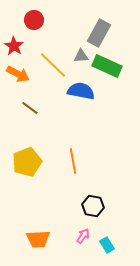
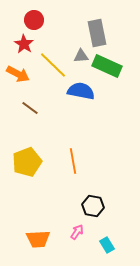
gray rectangle: moved 2 px left; rotated 40 degrees counterclockwise
red star: moved 10 px right, 2 px up
pink arrow: moved 6 px left, 4 px up
